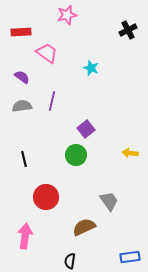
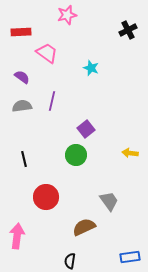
pink arrow: moved 8 px left
